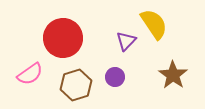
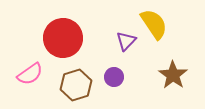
purple circle: moved 1 px left
